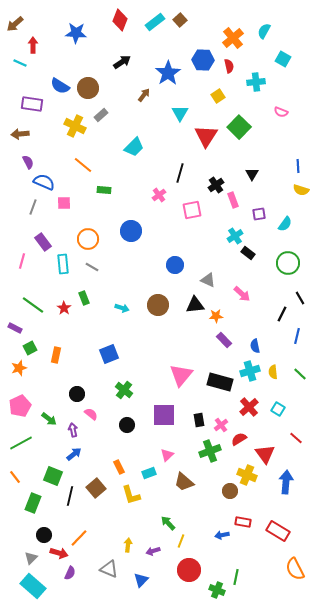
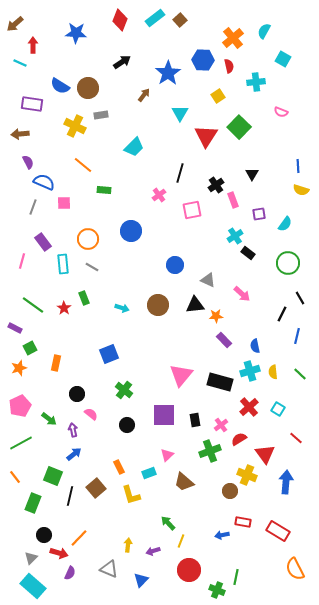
cyan rectangle at (155, 22): moved 4 px up
gray rectangle at (101, 115): rotated 32 degrees clockwise
orange rectangle at (56, 355): moved 8 px down
black rectangle at (199, 420): moved 4 px left
